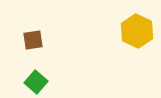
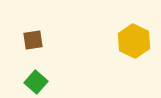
yellow hexagon: moved 3 px left, 10 px down
